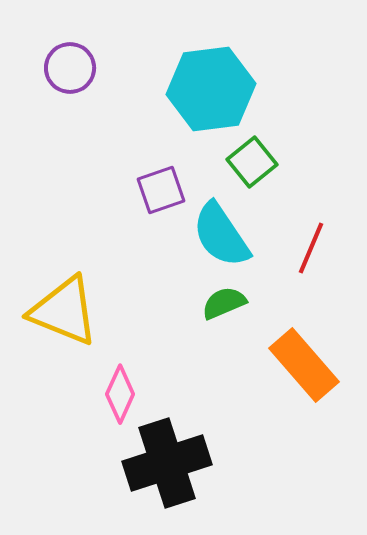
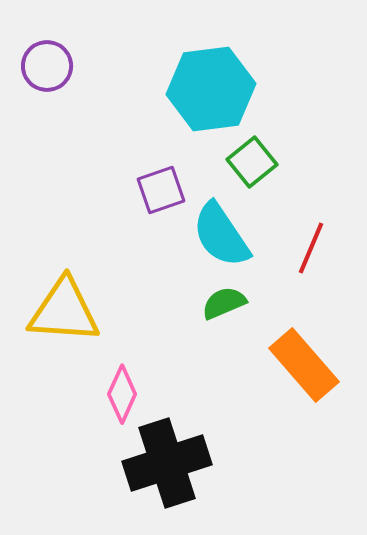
purple circle: moved 23 px left, 2 px up
yellow triangle: rotated 18 degrees counterclockwise
pink diamond: moved 2 px right
